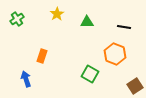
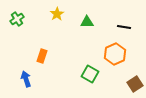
orange hexagon: rotated 15 degrees clockwise
brown square: moved 2 px up
